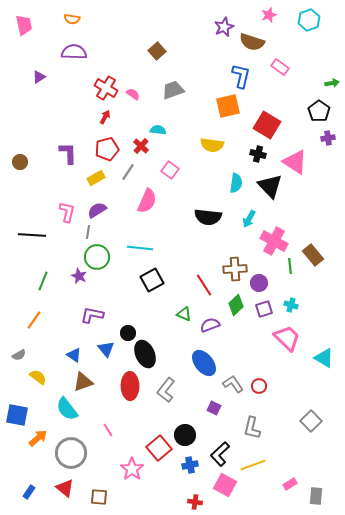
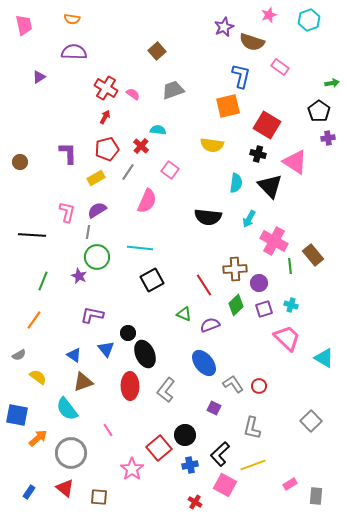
red cross at (195, 502): rotated 24 degrees clockwise
